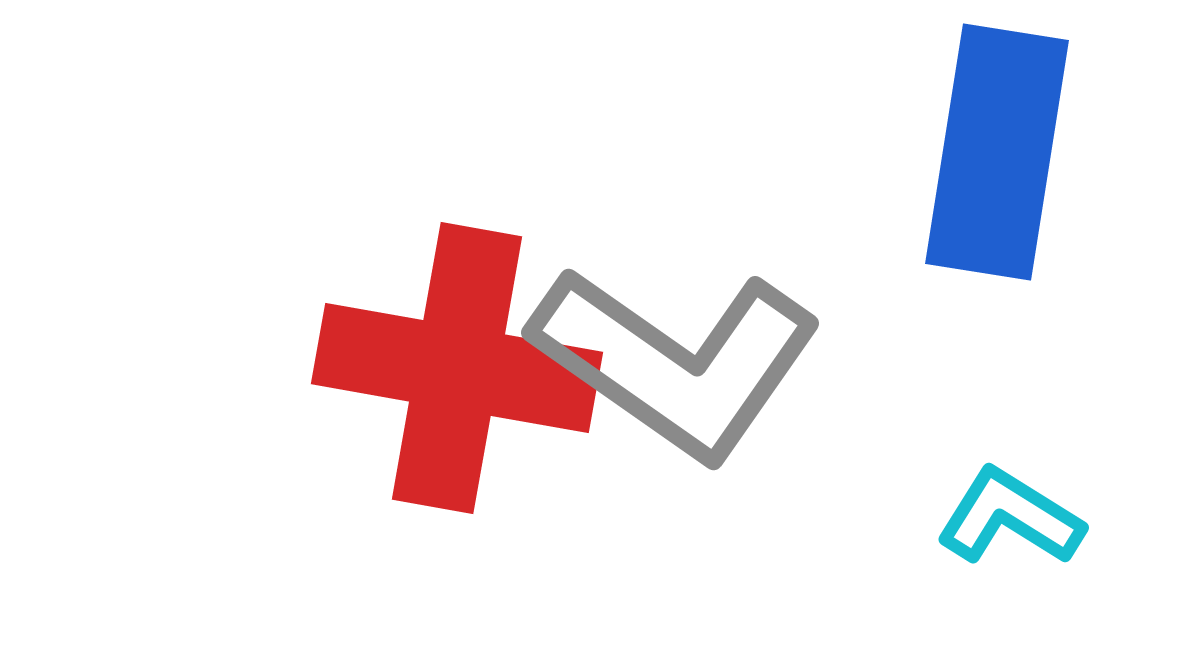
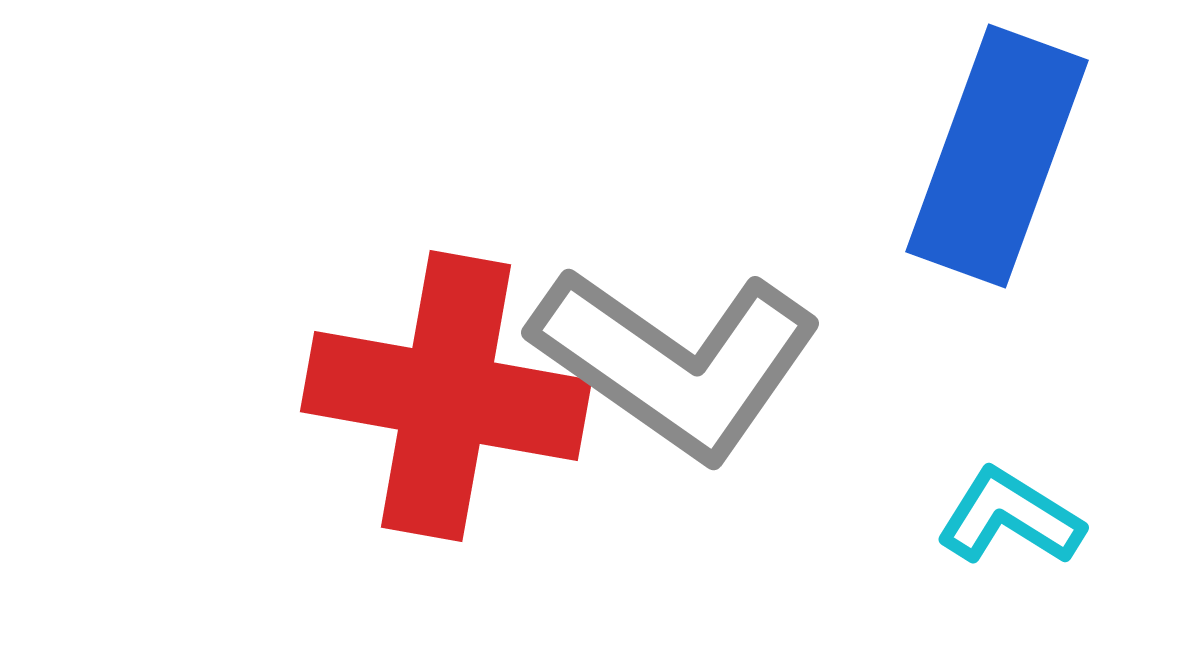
blue rectangle: moved 4 px down; rotated 11 degrees clockwise
red cross: moved 11 px left, 28 px down
